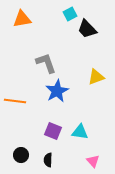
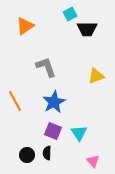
orange triangle: moved 3 px right, 7 px down; rotated 24 degrees counterclockwise
black trapezoid: rotated 45 degrees counterclockwise
gray L-shape: moved 4 px down
yellow triangle: moved 1 px up
blue star: moved 3 px left, 11 px down
orange line: rotated 55 degrees clockwise
cyan triangle: moved 1 px left, 1 px down; rotated 48 degrees clockwise
black circle: moved 6 px right
black semicircle: moved 1 px left, 7 px up
